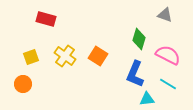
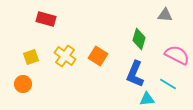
gray triangle: rotated 14 degrees counterclockwise
pink semicircle: moved 9 px right
